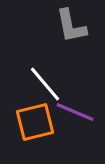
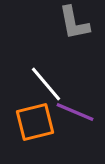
gray L-shape: moved 3 px right, 3 px up
white line: moved 1 px right
